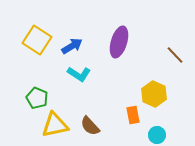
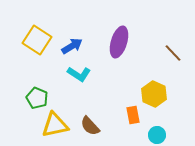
brown line: moved 2 px left, 2 px up
